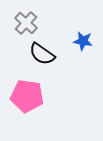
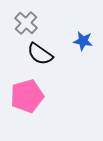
black semicircle: moved 2 px left
pink pentagon: rotated 24 degrees counterclockwise
